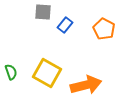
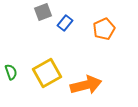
gray square: rotated 24 degrees counterclockwise
blue rectangle: moved 2 px up
orange pentagon: rotated 20 degrees clockwise
yellow square: rotated 32 degrees clockwise
